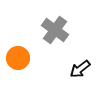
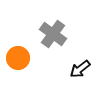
gray cross: moved 2 px left, 4 px down
